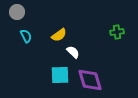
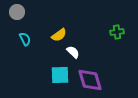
cyan semicircle: moved 1 px left, 3 px down
